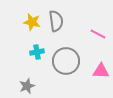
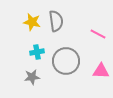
gray star: moved 5 px right, 9 px up; rotated 14 degrees clockwise
